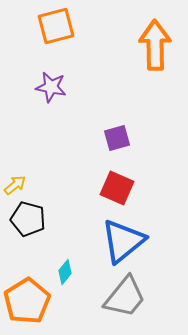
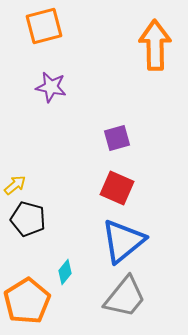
orange square: moved 12 px left
